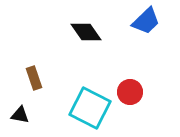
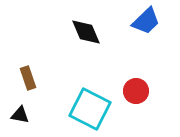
black diamond: rotated 12 degrees clockwise
brown rectangle: moved 6 px left
red circle: moved 6 px right, 1 px up
cyan square: moved 1 px down
